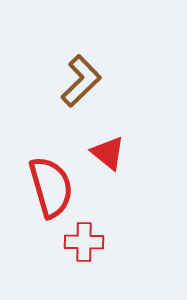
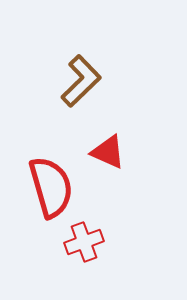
red triangle: moved 1 px up; rotated 15 degrees counterclockwise
red cross: rotated 21 degrees counterclockwise
